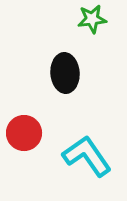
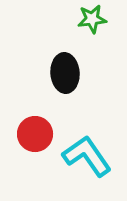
red circle: moved 11 px right, 1 px down
